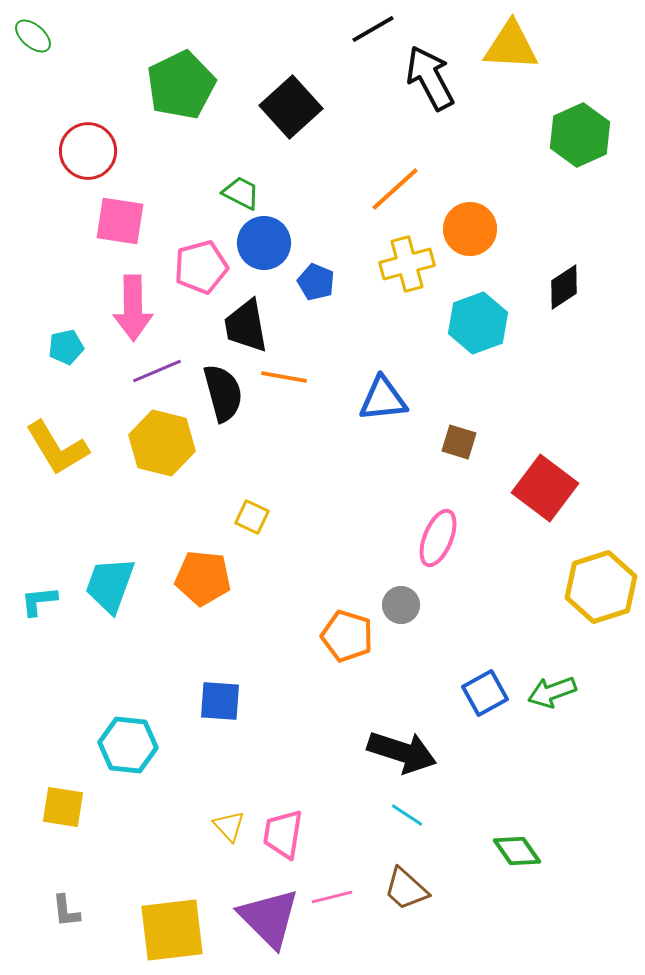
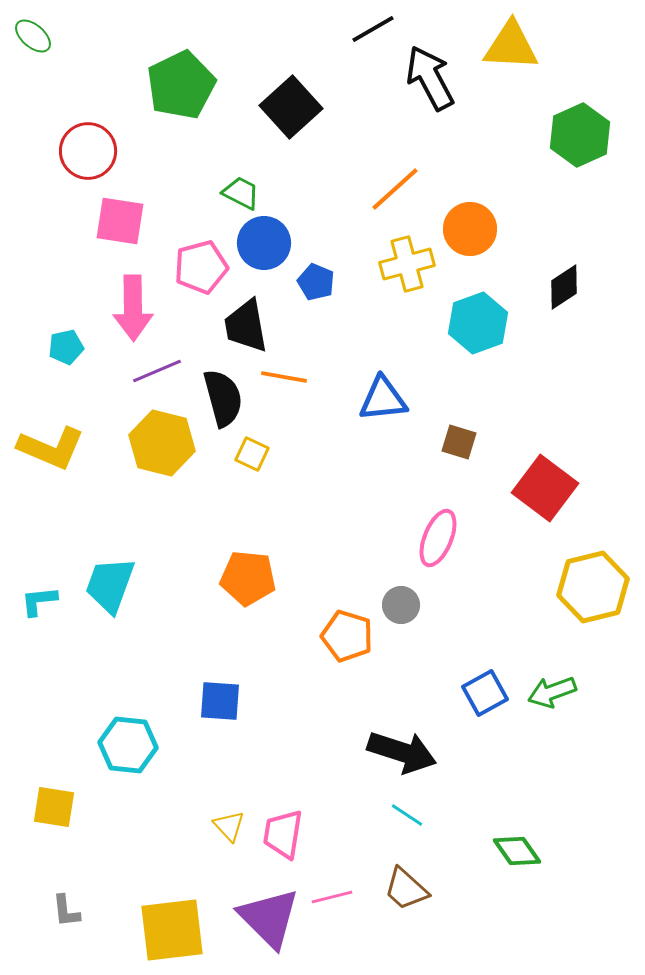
black semicircle at (223, 393): moved 5 px down
yellow L-shape at (57, 448): moved 6 px left; rotated 36 degrees counterclockwise
yellow square at (252, 517): moved 63 px up
orange pentagon at (203, 578): moved 45 px right
yellow hexagon at (601, 587): moved 8 px left; rotated 4 degrees clockwise
yellow square at (63, 807): moved 9 px left
